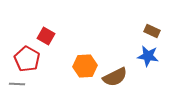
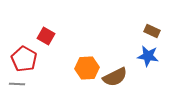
red pentagon: moved 3 px left
orange hexagon: moved 2 px right, 2 px down
